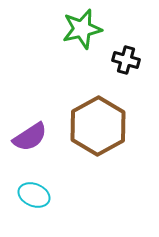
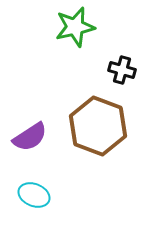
green star: moved 7 px left, 2 px up
black cross: moved 4 px left, 10 px down
brown hexagon: rotated 10 degrees counterclockwise
